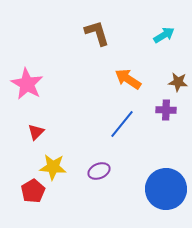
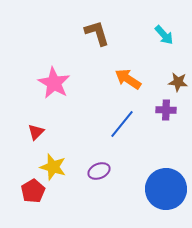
cyan arrow: rotated 80 degrees clockwise
pink star: moved 27 px right, 1 px up
yellow star: rotated 12 degrees clockwise
